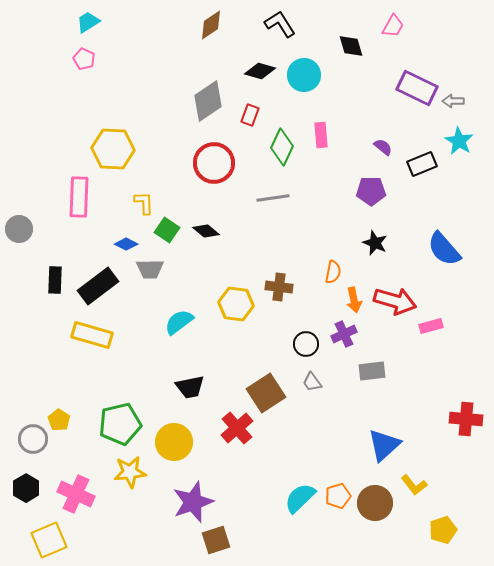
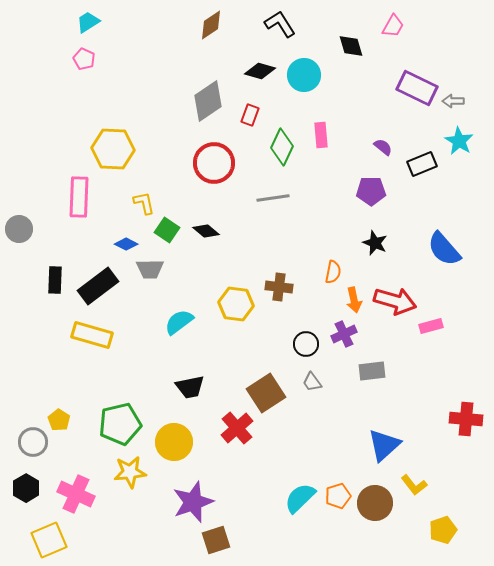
yellow L-shape at (144, 203): rotated 10 degrees counterclockwise
gray circle at (33, 439): moved 3 px down
